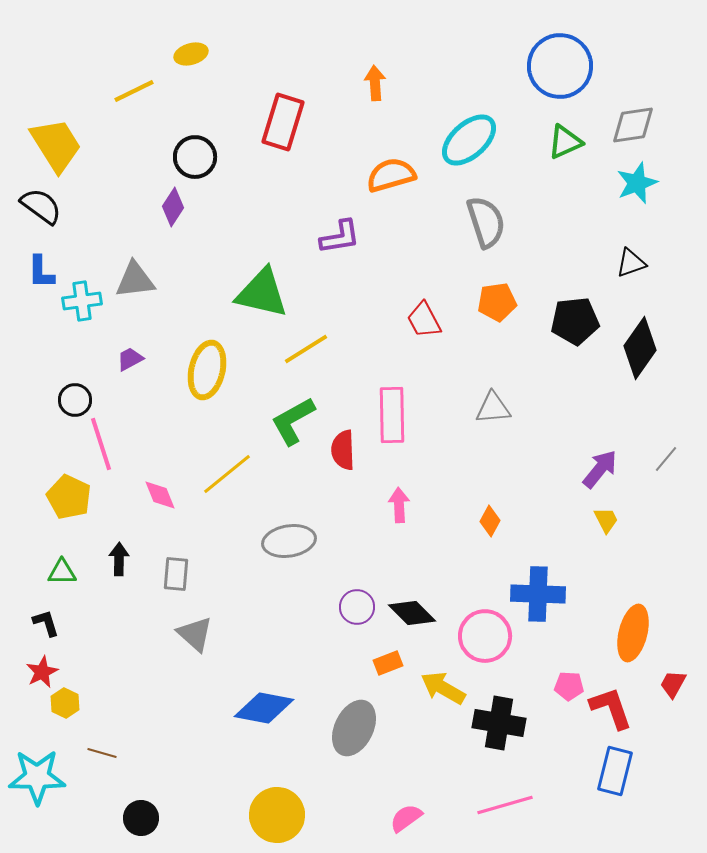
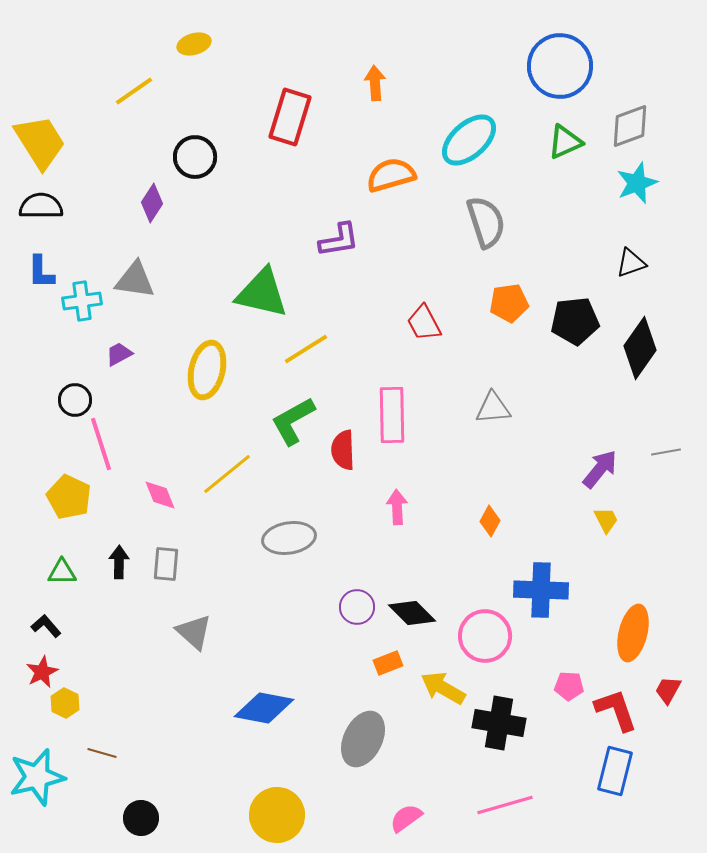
yellow ellipse at (191, 54): moved 3 px right, 10 px up
yellow line at (134, 91): rotated 9 degrees counterclockwise
red rectangle at (283, 122): moved 7 px right, 5 px up
gray diamond at (633, 125): moved 3 px left, 1 px down; rotated 12 degrees counterclockwise
yellow trapezoid at (56, 145): moved 16 px left, 3 px up
black semicircle at (41, 206): rotated 36 degrees counterclockwise
purple diamond at (173, 207): moved 21 px left, 4 px up
purple L-shape at (340, 237): moved 1 px left, 3 px down
gray triangle at (135, 280): rotated 15 degrees clockwise
orange pentagon at (497, 302): moved 12 px right, 1 px down
red trapezoid at (424, 320): moved 3 px down
purple trapezoid at (130, 359): moved 11 px left, 5 px up
gray line at (666, 459): moved 7 px up; rotated 40 degrees clockwise
pink arrow at (399, 505): moved 2 px left, 2 px down
gray ellipse at (289, 541): moved 3 px up
black arrow at (119, 559): moved 3 px down
gray rectangle at (176, 574): moved 10 px left, 10 px up
blue cross at (538, 594): moved 3 px right, 4 px up
black L-shape at (46, 623): moved 3 px down; rotated 24 degrees counterclockwise
gray triangle at (195, 634): moved 1 px left, 2 px up
red trapezoid at (673, 684): moved 5 px left, 6 px down
red L-shape at (611, 708): moved 5 px right, 2 px down
gray ellipse at (354, 728): moved 9 px right, 11 px down
cyan star at (37, 777): rotated 14 degrees counterclockwise
